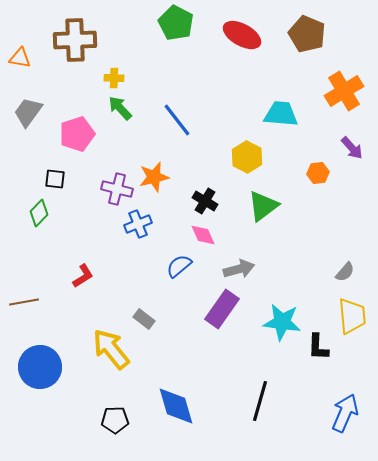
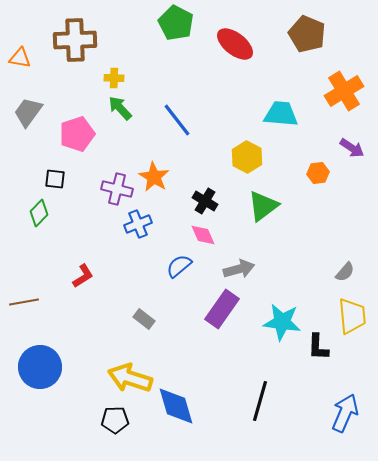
red ellipse: moved 7 px left, 9 px down; rotated 9 degrees clockwise
purple arrow: rotated 15 degrees counterclockwise
orange star: rotated 28 degrees counterclockwise
yellow arrow: moved 19 px right, 29 px down; rotated 33 degrees counterclockwise
